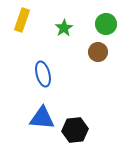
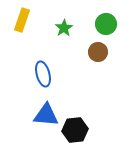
blue triangle: moved 4 px right, 3 px up
